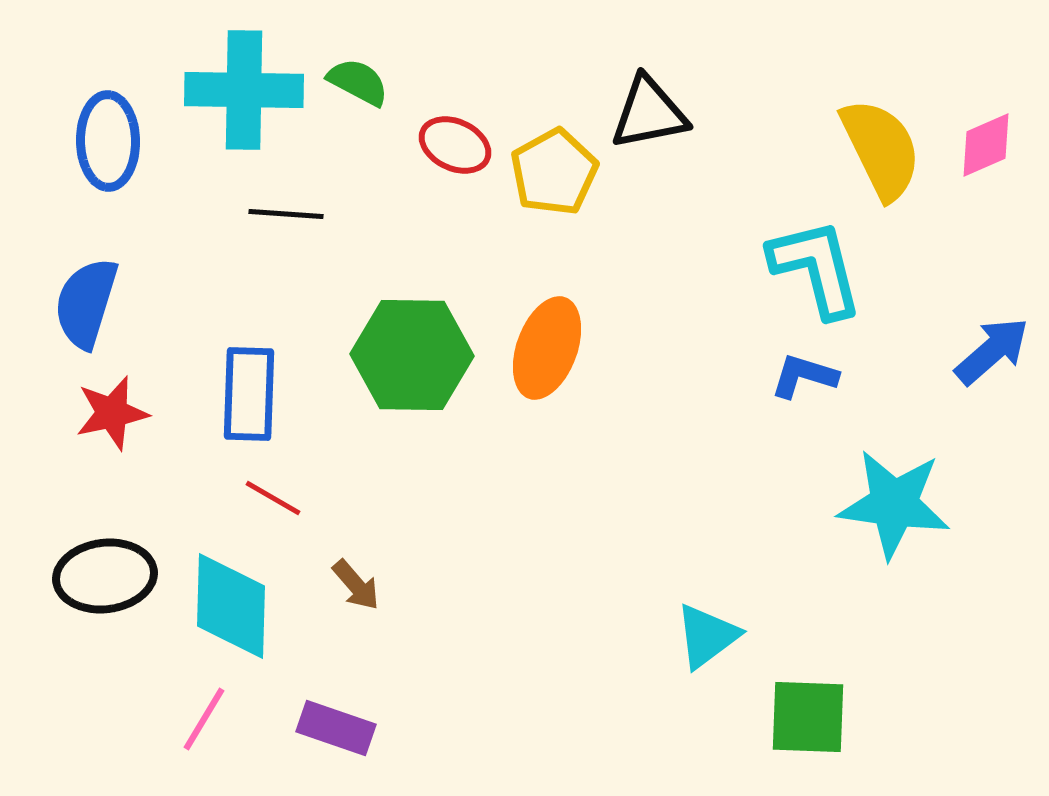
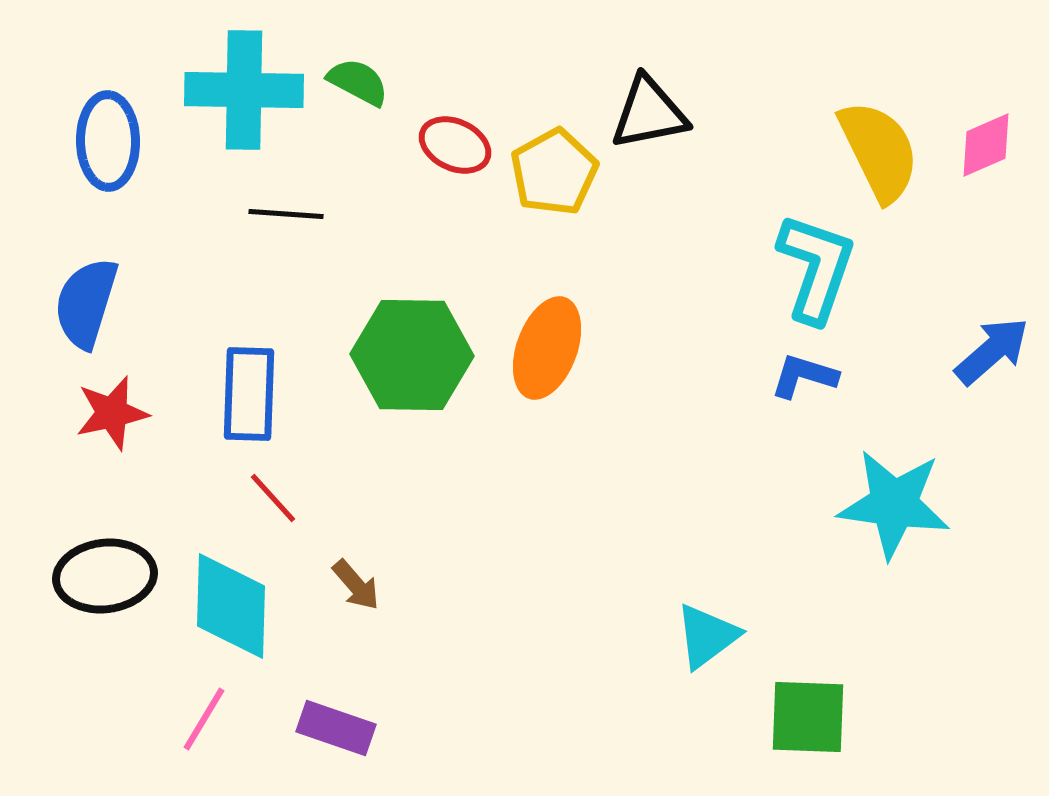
yellow semicircle: moved 2 px left, 2 px down
cyan L-shape: rotated 33 degrees clockwise
red line: rotated 18 degrees clockwise
